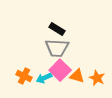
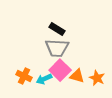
cyan arrow: moved 1 px down
